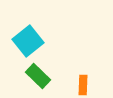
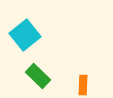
cyan square: moved 3 px left, 6 px up
